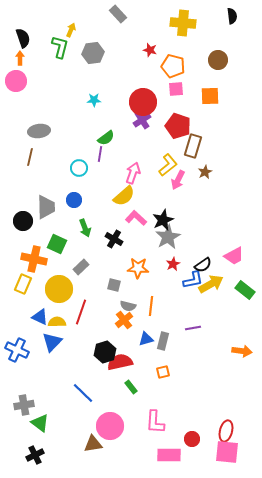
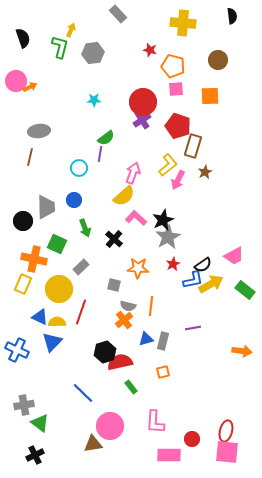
orange arrow at (20, 58): moved 10 px right, 29 px down; rotated 64 degrees clockwise
black cross at (114, 239): rotated 12 degrees clockwise
